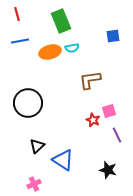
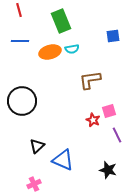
red line: moved 2 px right, 4 px up
blue line: rotated 12 degrees clockwise
cyan semicircle: moved 1 px down
black circle: moved 6 px left, 2 px up
blue triangle: rotated 10 degrees counterclockwise
